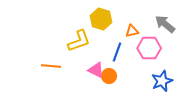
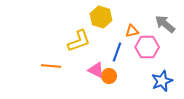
yellow hexagon: moved 2 px up
pink hexagon: moved 2 px left, 1 px up
